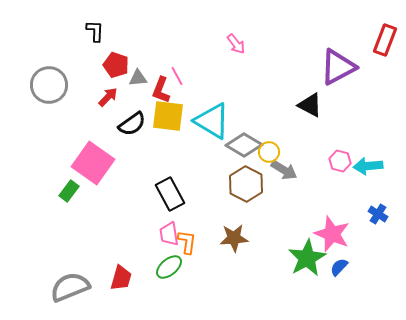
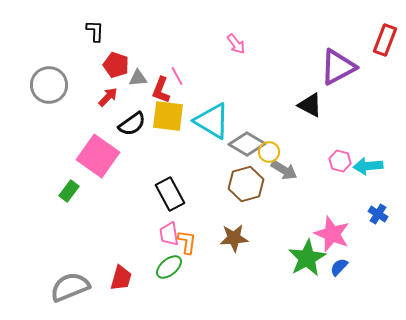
gray diamond: moved 3 px right, 1 px up
pink square: moved 5 px right, 7 px up
brown hexagon: rotated 16 degrees clockwise
